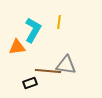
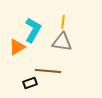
yellow line: moved 4 px right
orange triangle: rotated 24 degrees counterclockwise
gray triangle: moved 4 px left, 23 px up
